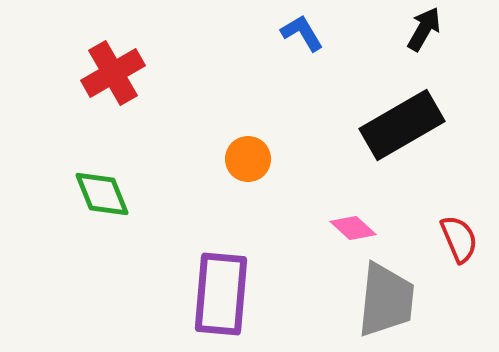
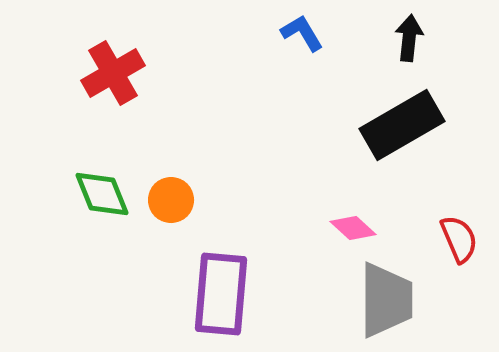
black arrow: moved 15 px left, 9 px down; rotated 24 degrees counterclockwise
orange circle: moved 77 px left, 41 px down
gray trapezoid: rotated 6 degrees counterclockwise
